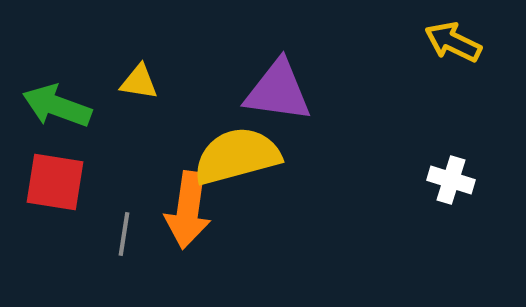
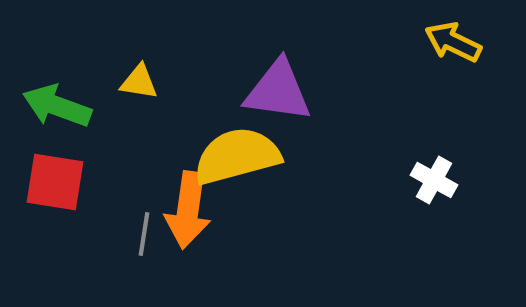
white cross: moved 17 px left; rotated 12 degrees clockwise
gray line: moved 20 px right
